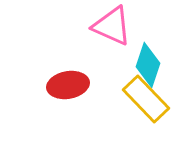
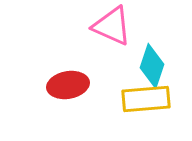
cyan diamond: moved 4 px right, 1 px down
yellow rectangle: rotated 51 degrees counterclockwise
